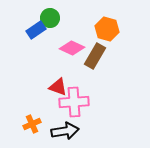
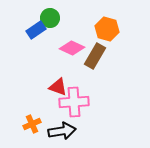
black arrow: moved 3 px left
